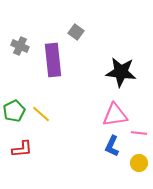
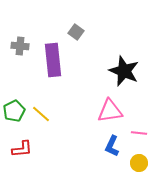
gray cross: rotated 18 degrees counterclockwise
black star: moved 3 px right, 1 px up; rotated 16 degrees clockwise
pink triangle: moved 5 px left, 4 px up
